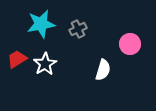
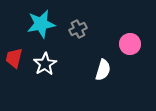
red trapezoid: moved 3 px left, 1 px up; rotated 45 degrees counterclockwise
